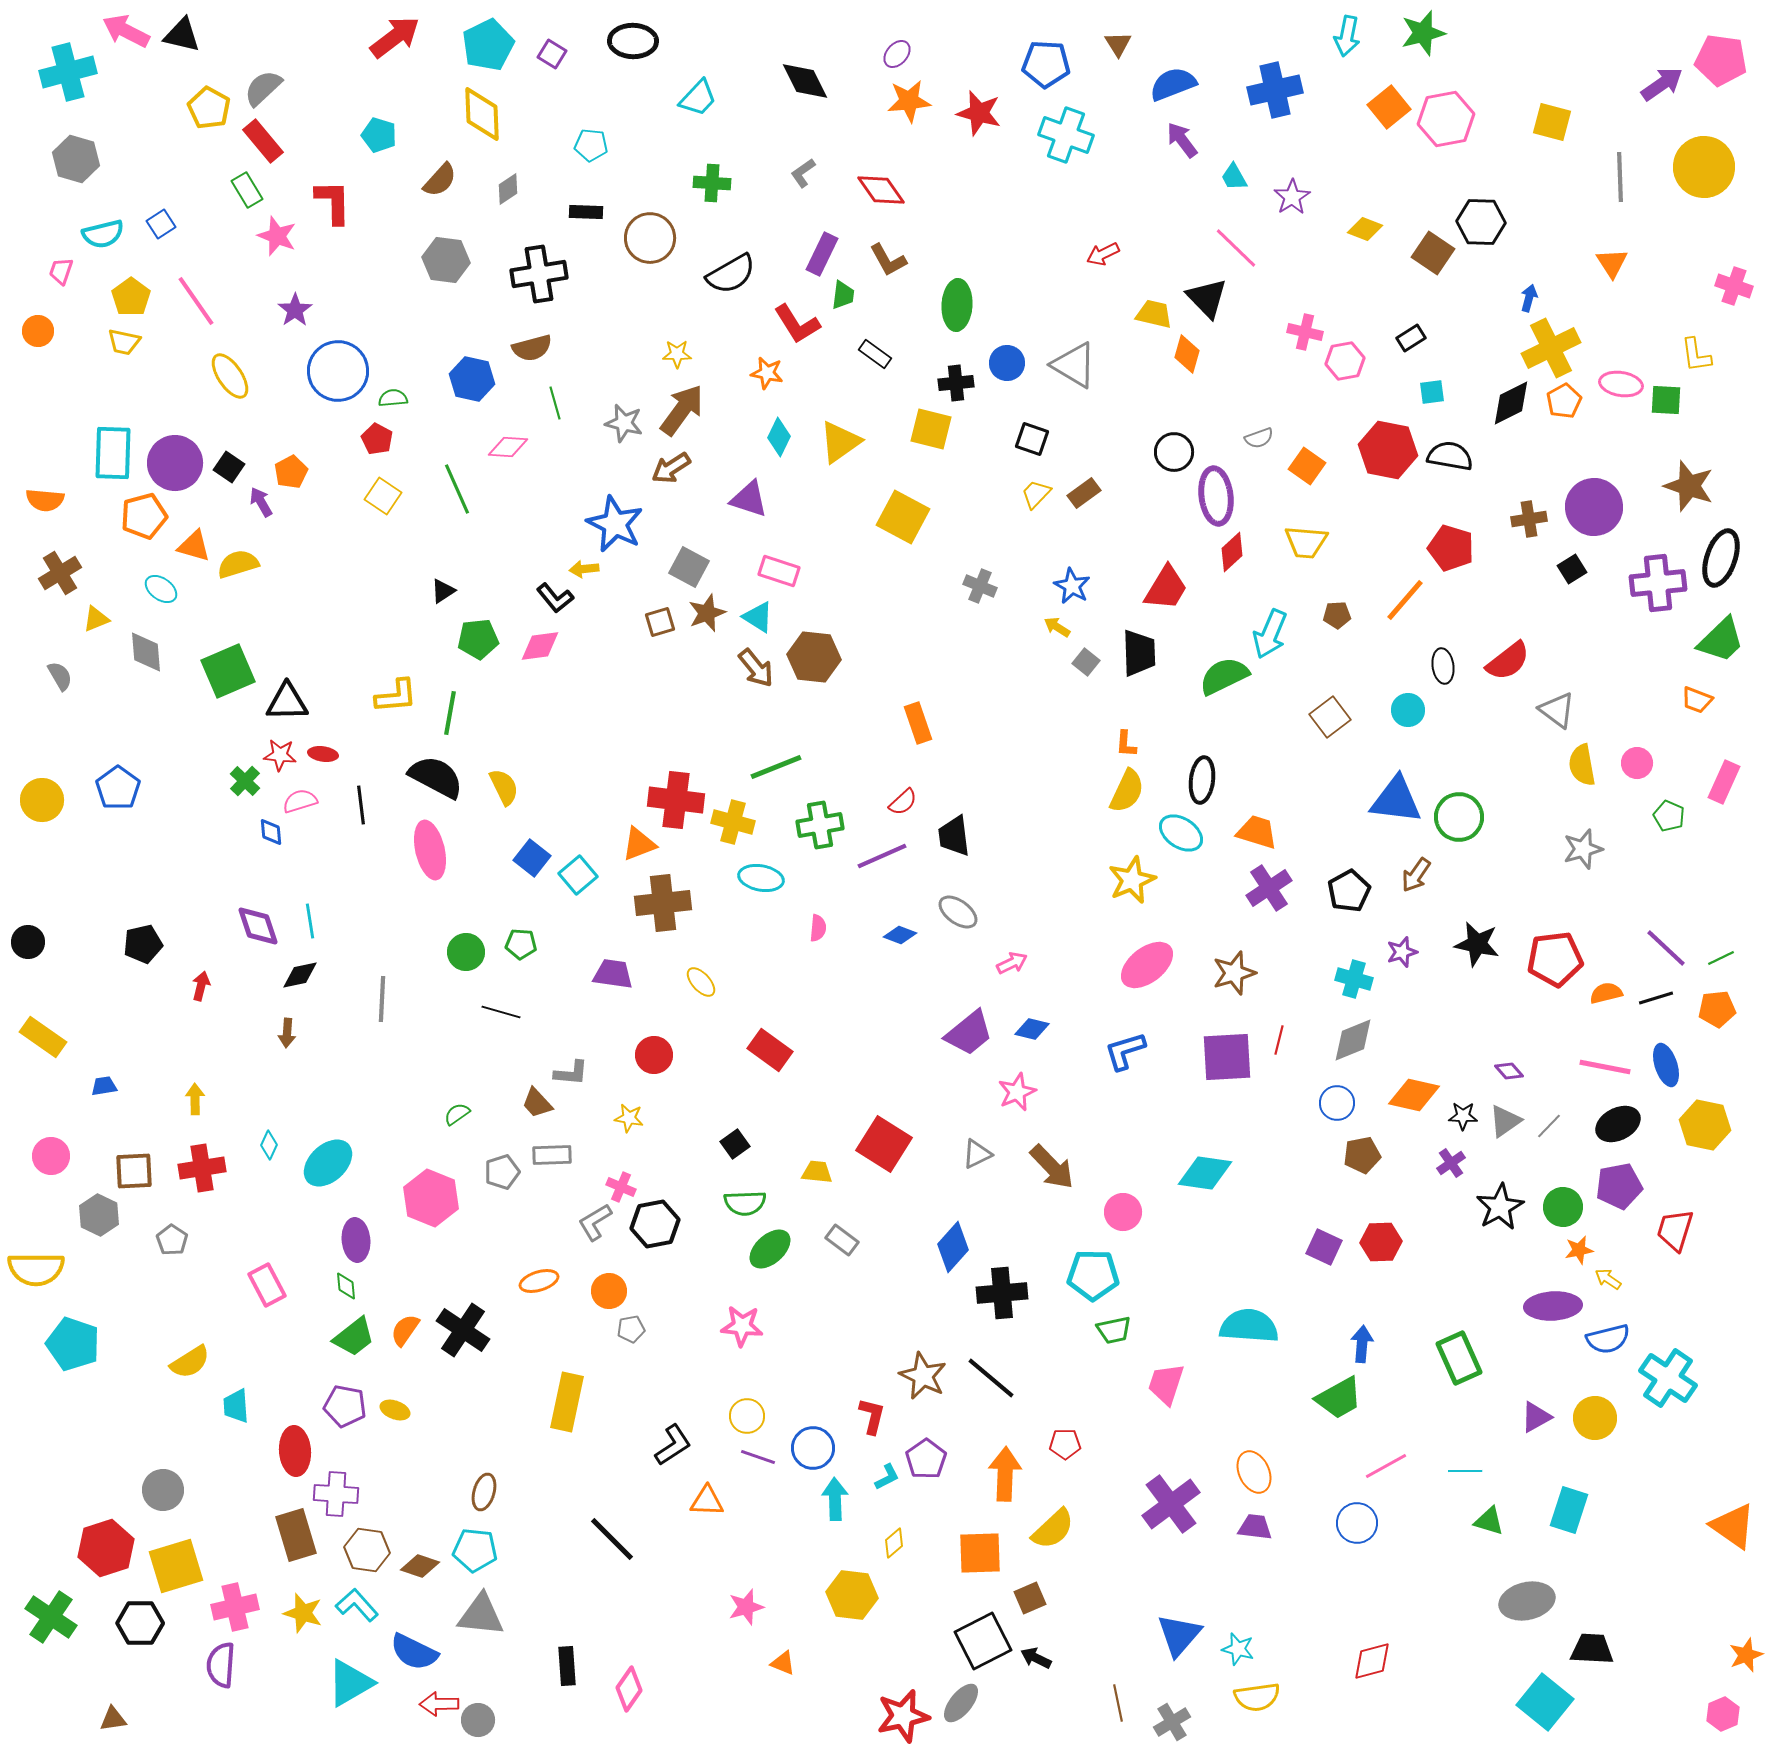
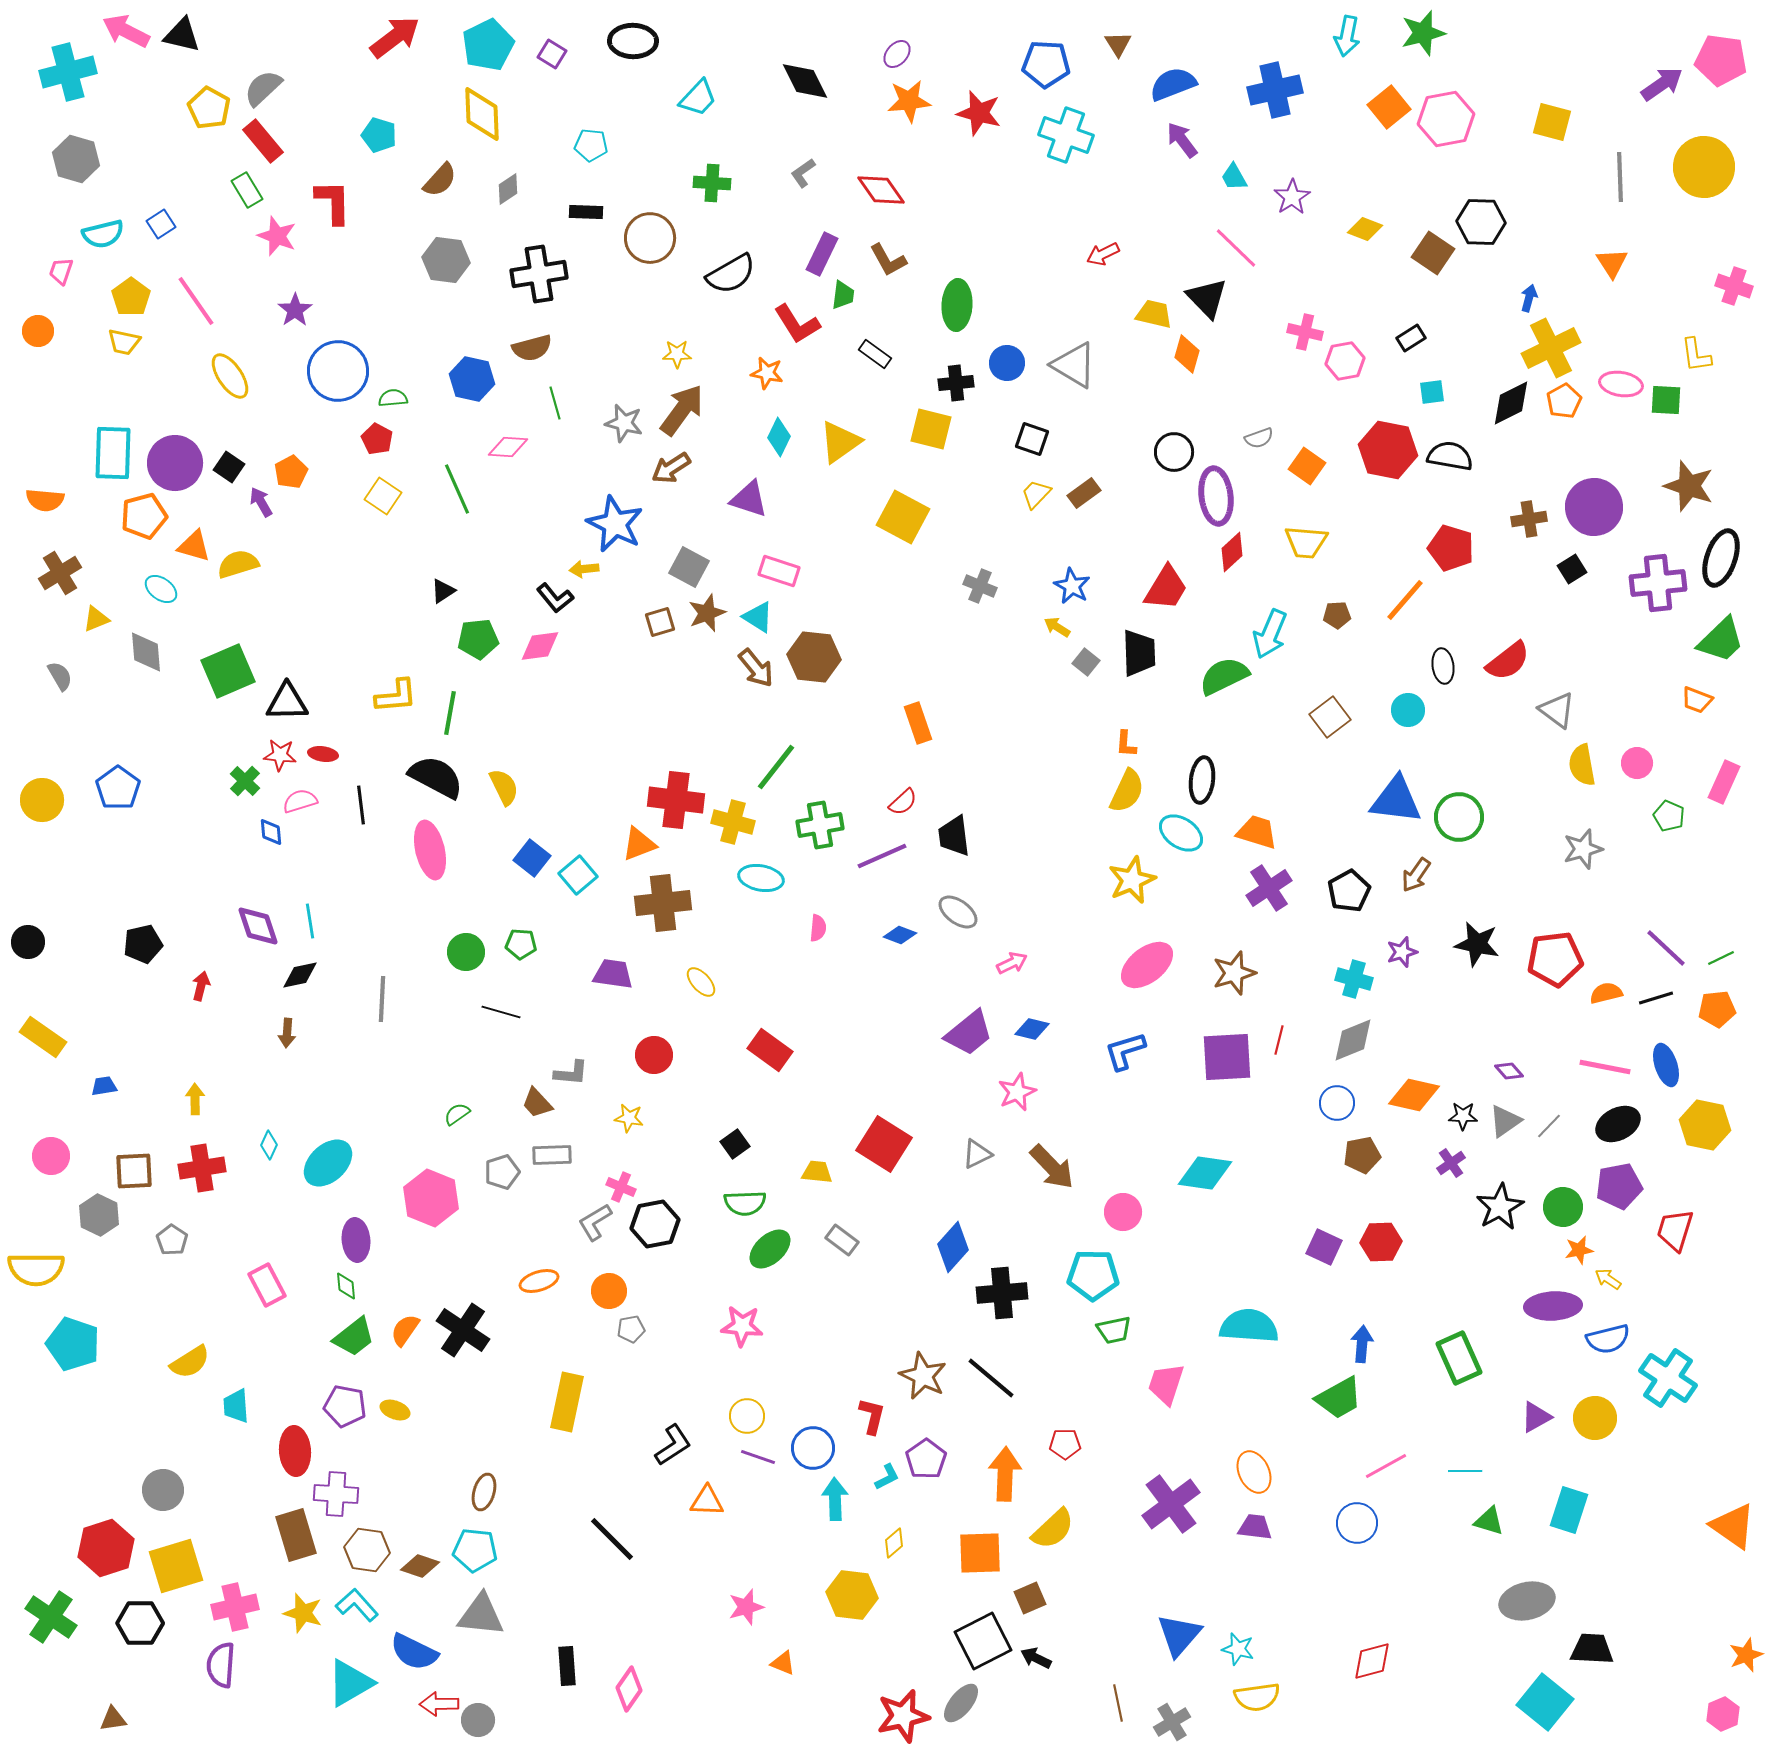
green line at (776, 767): rotated 30 degrees counterclockwise
